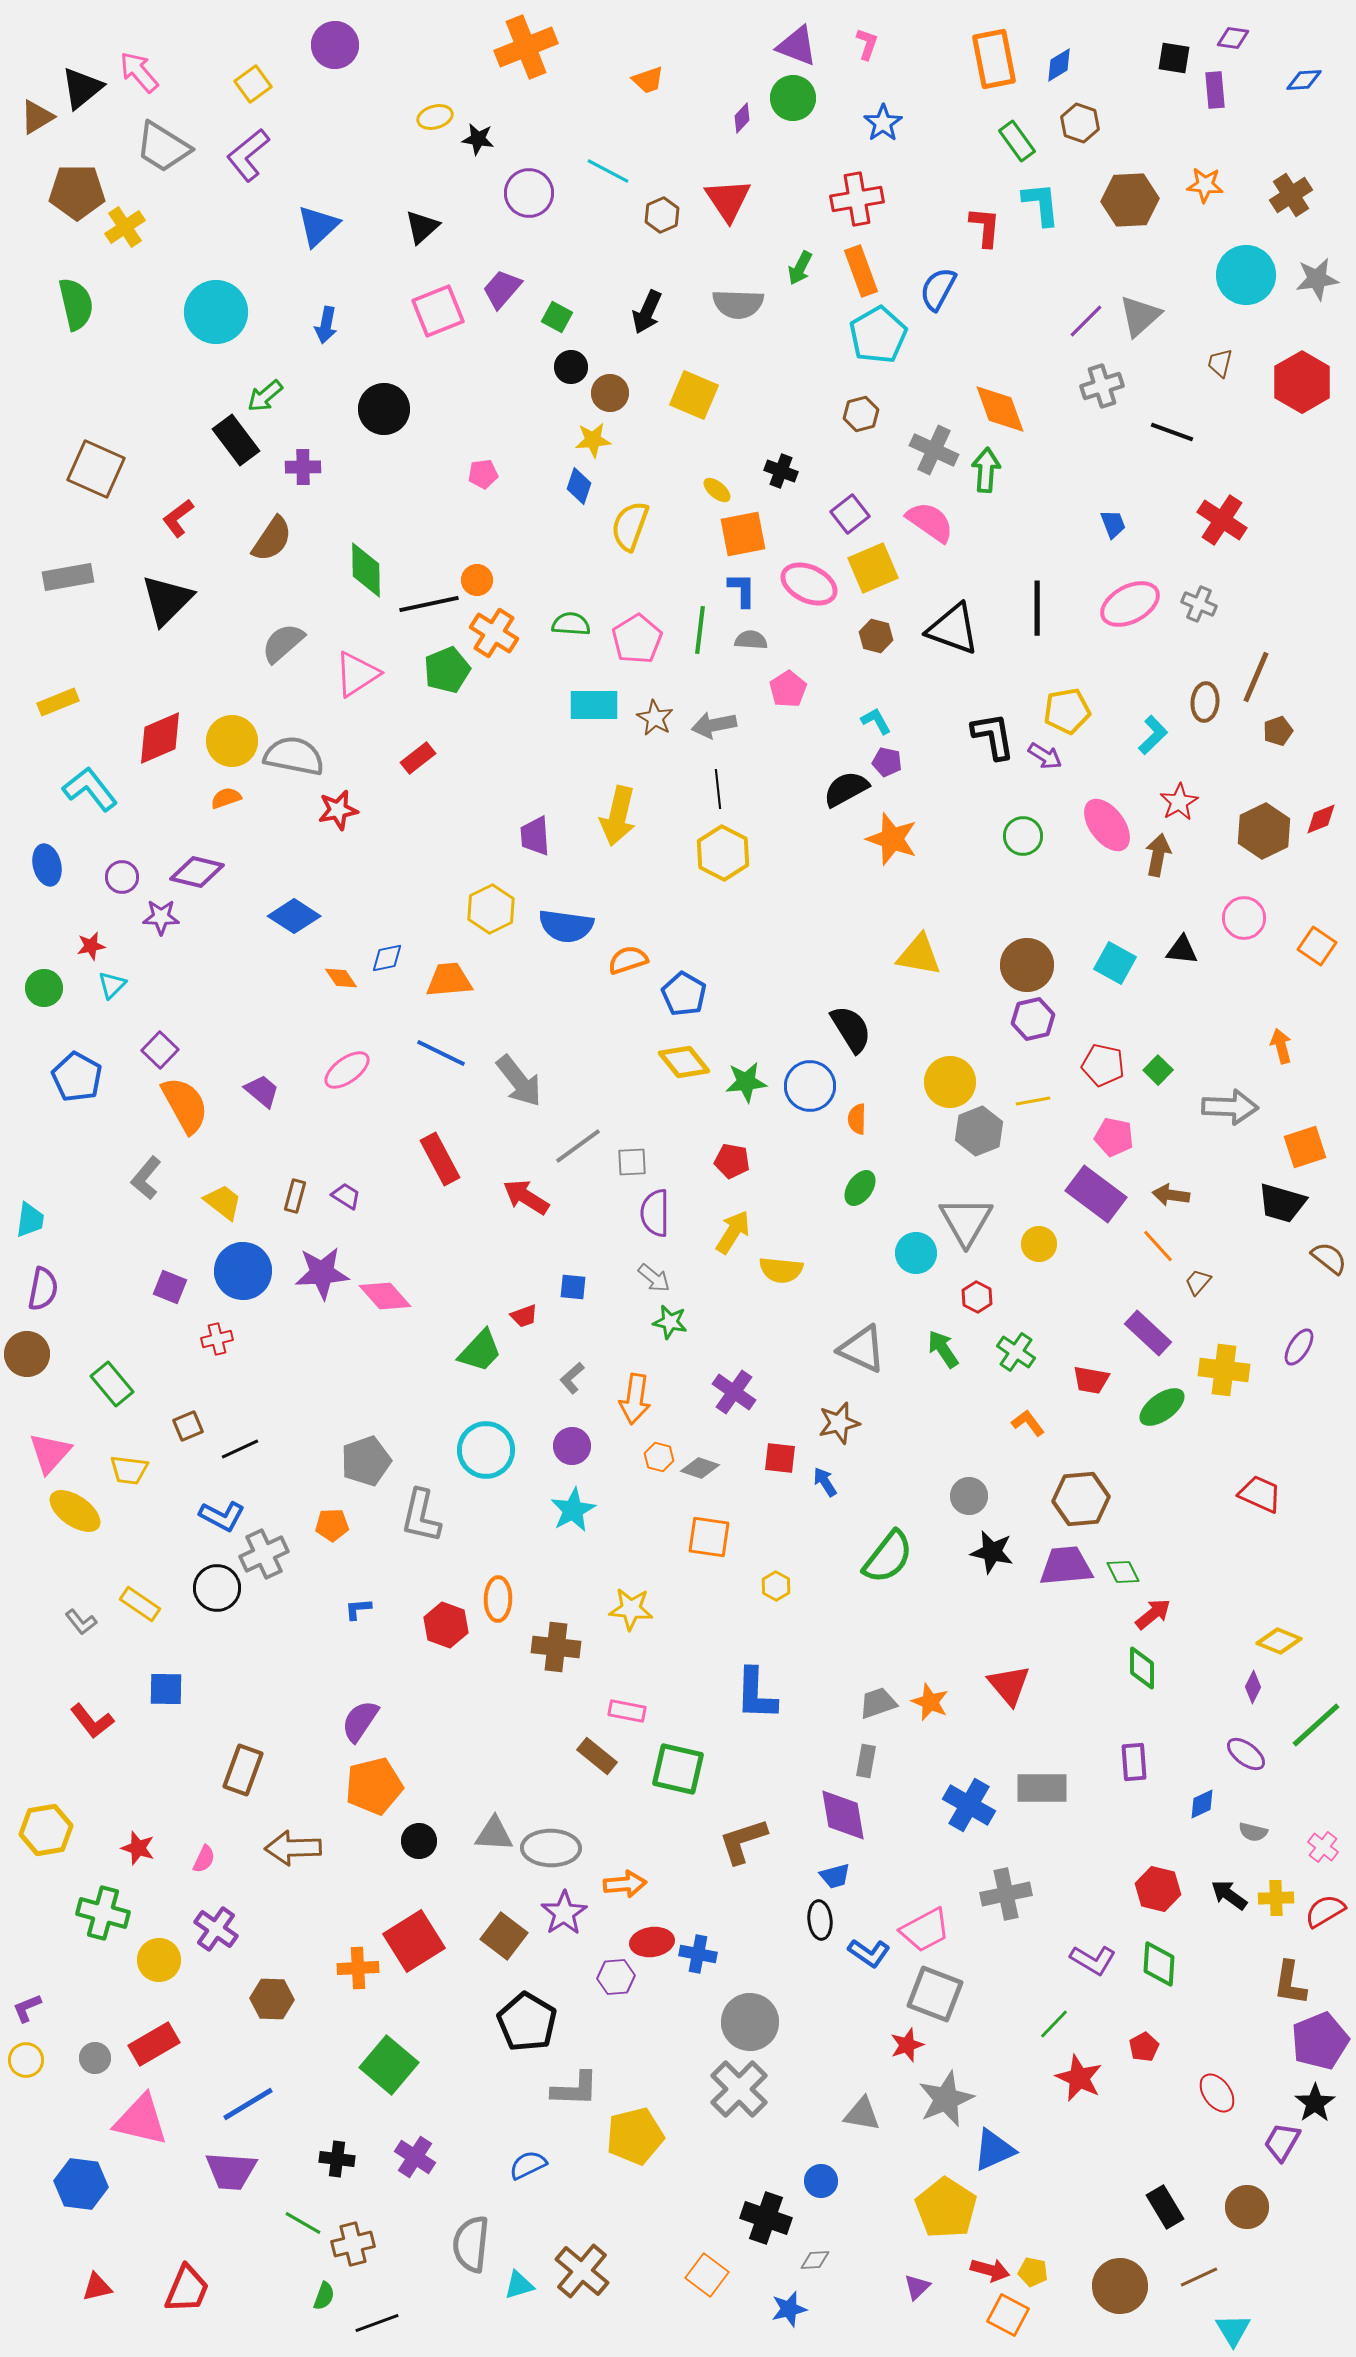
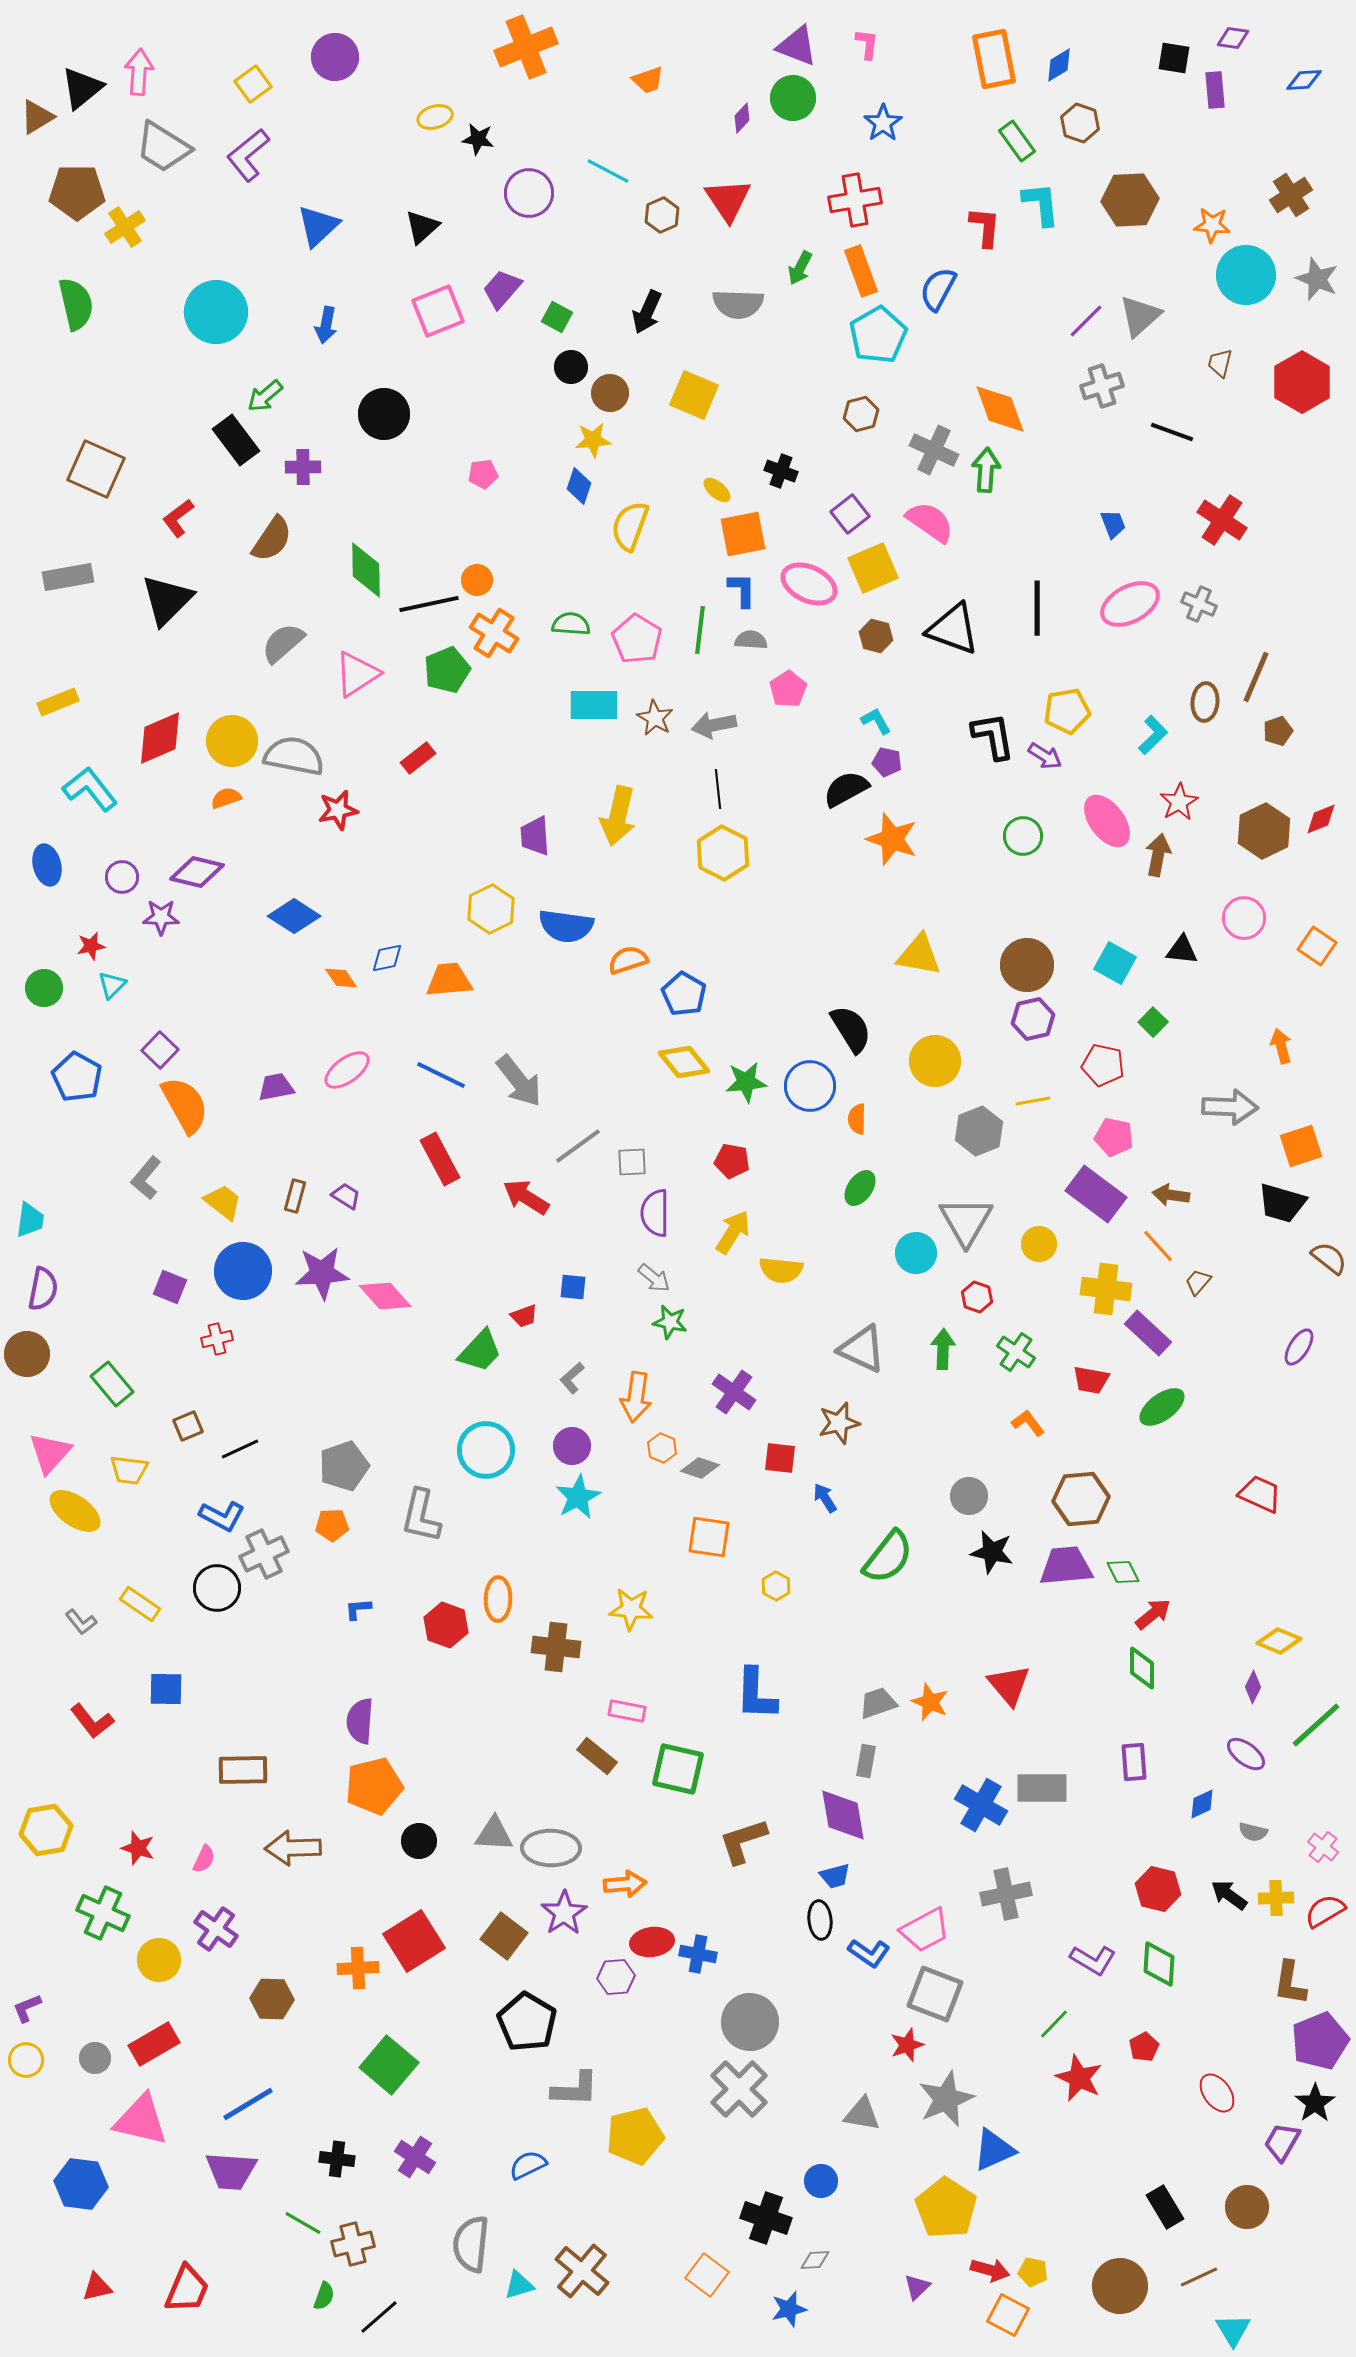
pink L-shape at (867, 44): rotated 12 degrees counterclockwise
purple circle at (335, 45): moved 12 px down
pink arrow at (139, 72): rotated 45 degrees clockwise
orange star at (1205, 185): moved 7 px right, 40 px down
red cross at (857, 199): moved 2 px left, 1 px down
gray star at (1317, 279): rotated 30 degrees clockwise
black circle at (384, 409): moved 5 px down
pink pentagon at (637, 639): rotated 9 degrees counterclockwise
pink ellipse at (1107, 825): moved 4 px up
blue line at (441, 1053): moved 22 px down
green square at (1158, 1070): moved 5 px left, 48 px up
yellow circle at (950, 1082): moved 15 px left, 21 px up
purple trapezoid at (262, 1091): moved 14 px right, 4 px up; rotated 51 degrees counterclockwise
orange square at (1305, 1147): moved 4 px left, 1 px up
red hexagon at (977, 1297): rotated 8 degrees counterclockwise
green arrow at (943, 1349): rotated 36 degrees clockwise
yellow cross at (1224, 1370): moved 118 px left, 81 px up
orange arrow at (635, 1399): moved 1 px right, 2 px up
orange hexagon at (659, 1457): moved 3 px right, 9 px up; rotated 8 degrees clockwise
gray pentagon at (366, 1461): moved 22 px left, 5 px down
blue arrow at (825, 1482): moved 16 px down
cyan star at (573, 1510): moved 5 px right, 13 px up
purple semicircle at (360, 1721): rotated 30 degrees counterclockwise
brown rectangle at (243, 1770): rotated 69 degrees clockwise
blue cross at (969, 1805): moved 12 px right
green cross at (103, 1913): rotated 9 degrees clockwise
black line at (377, 2323): moved 2 px right, 6 px up; rotated 21 degrees counterclockwise
